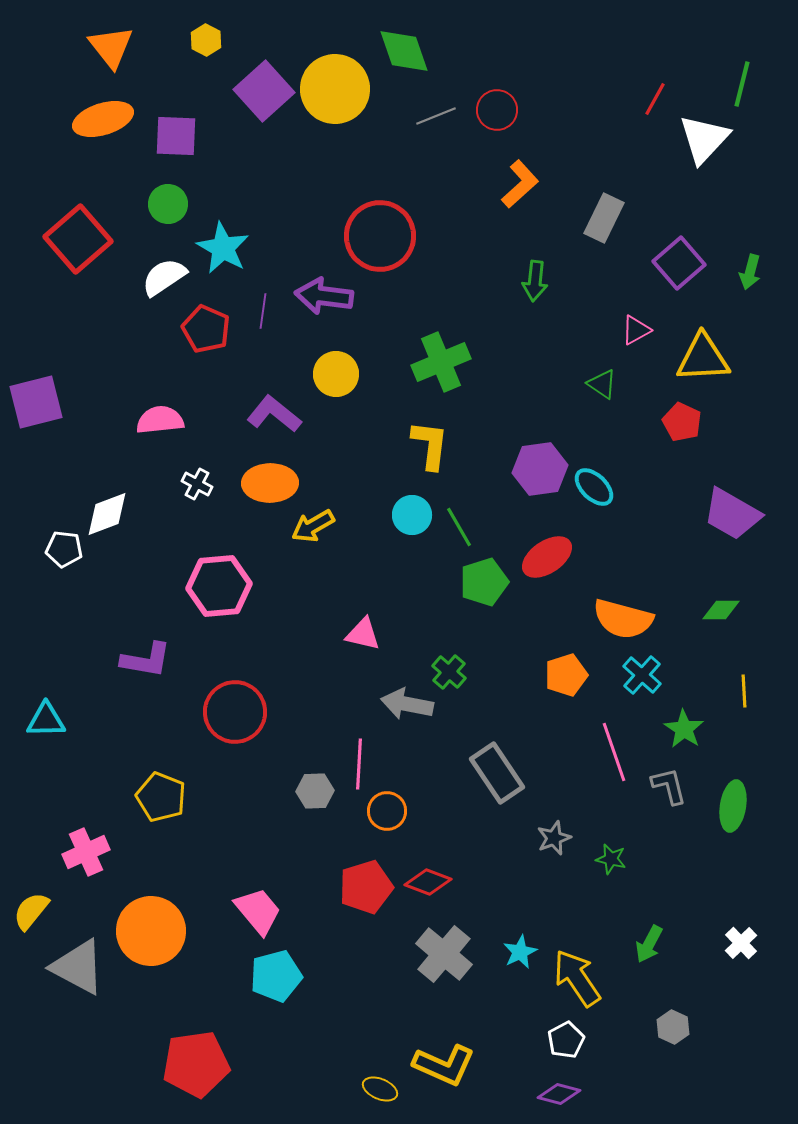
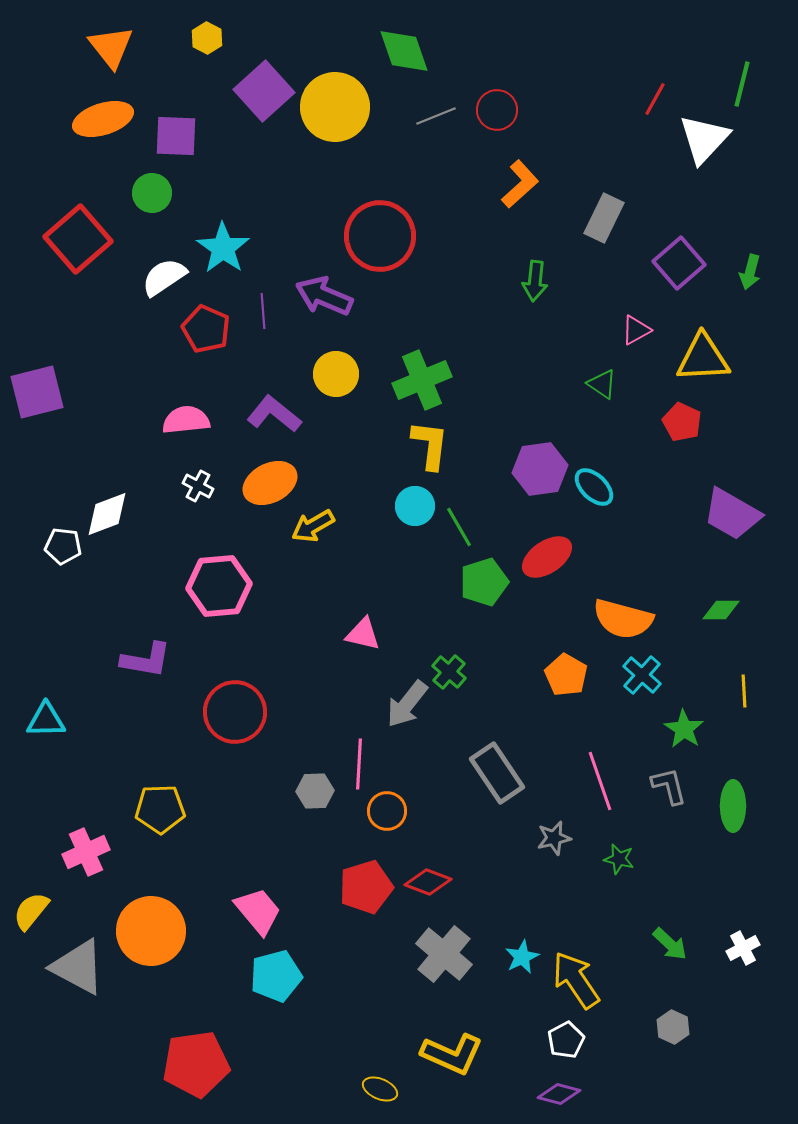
yellow hexagon at (206, 40): moved 1 px right, 2 px up
yellow circle at (335, 89): moved 18 px down
green circle at (168, 204): moved 16 px left, 11 px up
cyan star at (223, 248): rotated 6 degrees clockwise
purple arrow at (324, 296): rotated 16 degrees clockwise
purple line at (263, 311): rotated 12 degrees counterclockwise
green cross at (441, 362): moved 19 px left, 18 px down
purple square at (36, 402): moved 1 px right, 10 px up
pink semicircle at (160, 420): moved 26 px right
orange ellipse at (270, 483): rotated 26 degrees counterclockwise
white cross at (197, 484): moved 1 px right, 2 px down
cyan circle at (412, 515): moved 3 px right, 9 px up
white pentagon at (64, 549): moved 1 px left, 3 px up
orange pentagon at (566, 675): rotated 24 degrees counterclockwise
gray arrow at (407, 704): rotated 63 degrees counterclockwise
pink line at (614, 752): moved 14 px left, 29 px down
yellow pentagon at (161, 797): moved 1 px left, 12 px down; rotated 24 degrees counterclockwise
green ellipse at (733, 806): rotated 9 degrees counterclockwise
gray star at (554, 838): rotated 8 degrees clockwise
green star at (611, 859): moved 8 px right
white cross at (741, 943): moved 2 px right, 5 px down; rotated 16 degrees clockwise
green arrow at (649, 944): moved 21 px right; rotated 75 degrees counterclockwise
cyan star at (520, 952): moved 2 px right, 5 px down
yellow arrow at (577, 978): moved 1 px left, 2 px down
yellow L-shape at (444, 1065): moved 8 px right, 11 px up
